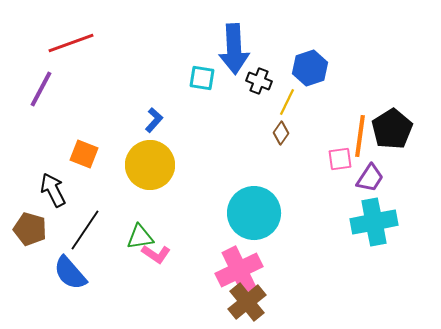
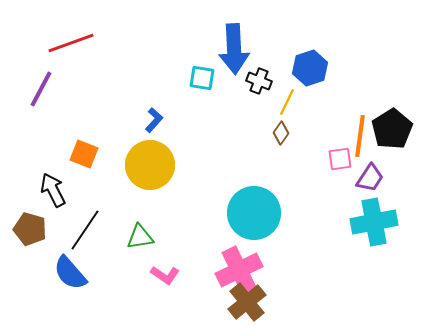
pink L-shape: moved 9 px right, 21 px down
